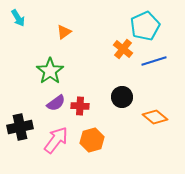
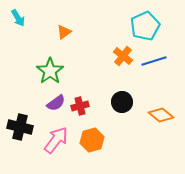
orange cross: moved 7 px down
black circle: moved 5 px down
red cross: rotated 18 degrees counterclockwise
orange diamond: moved 6 px right, 2 px up
black cross: rotated 25 degrees clockwise
